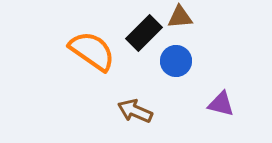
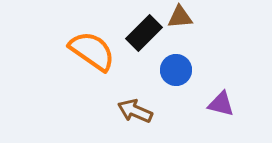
blue circle: moved 9 px down
